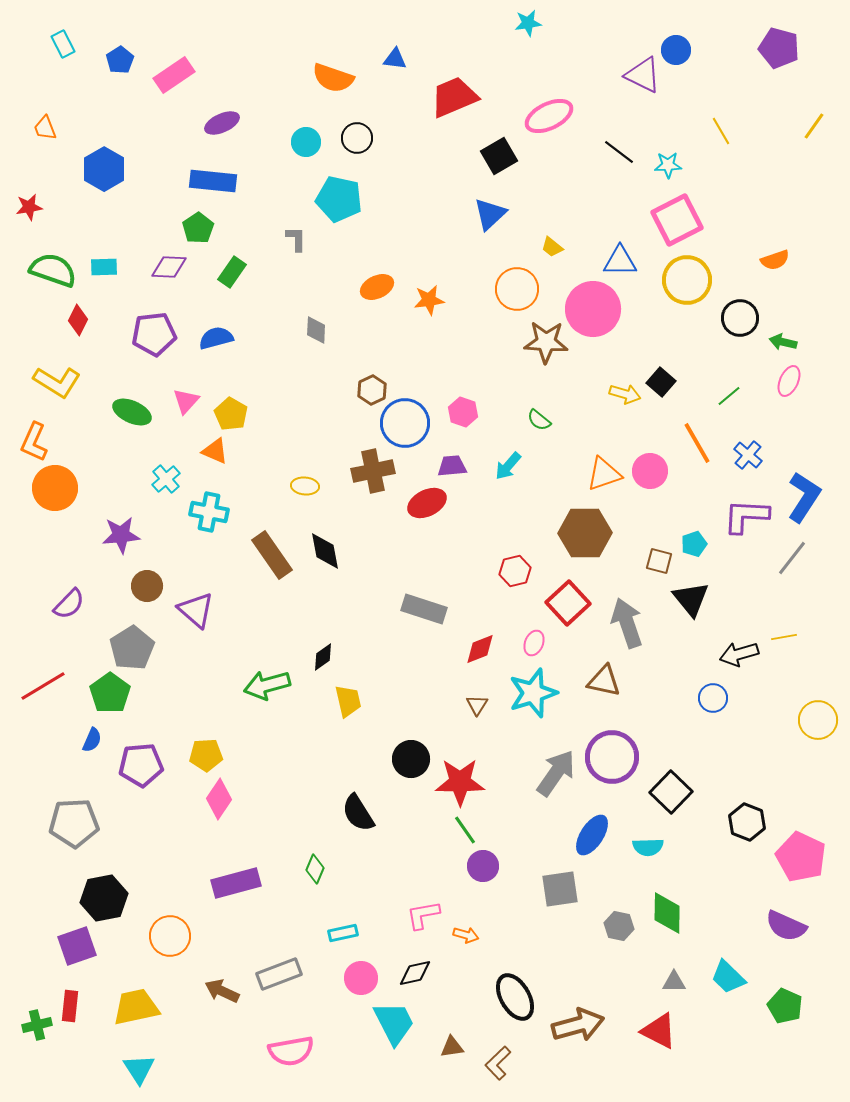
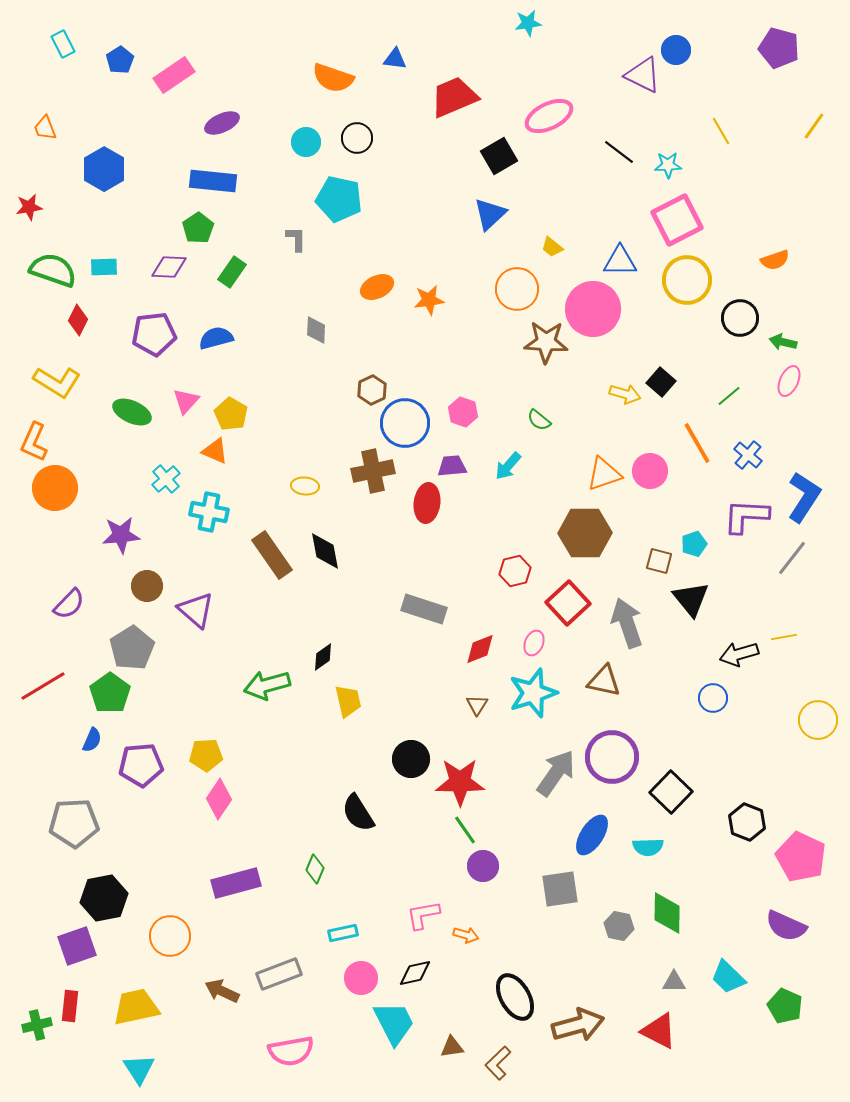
red ellipse at (427, 503): rotated 57 degrees counterclockwise
